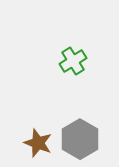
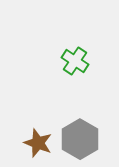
green cross: moved 2 px right; rotated 24 degrees counterclockwise
